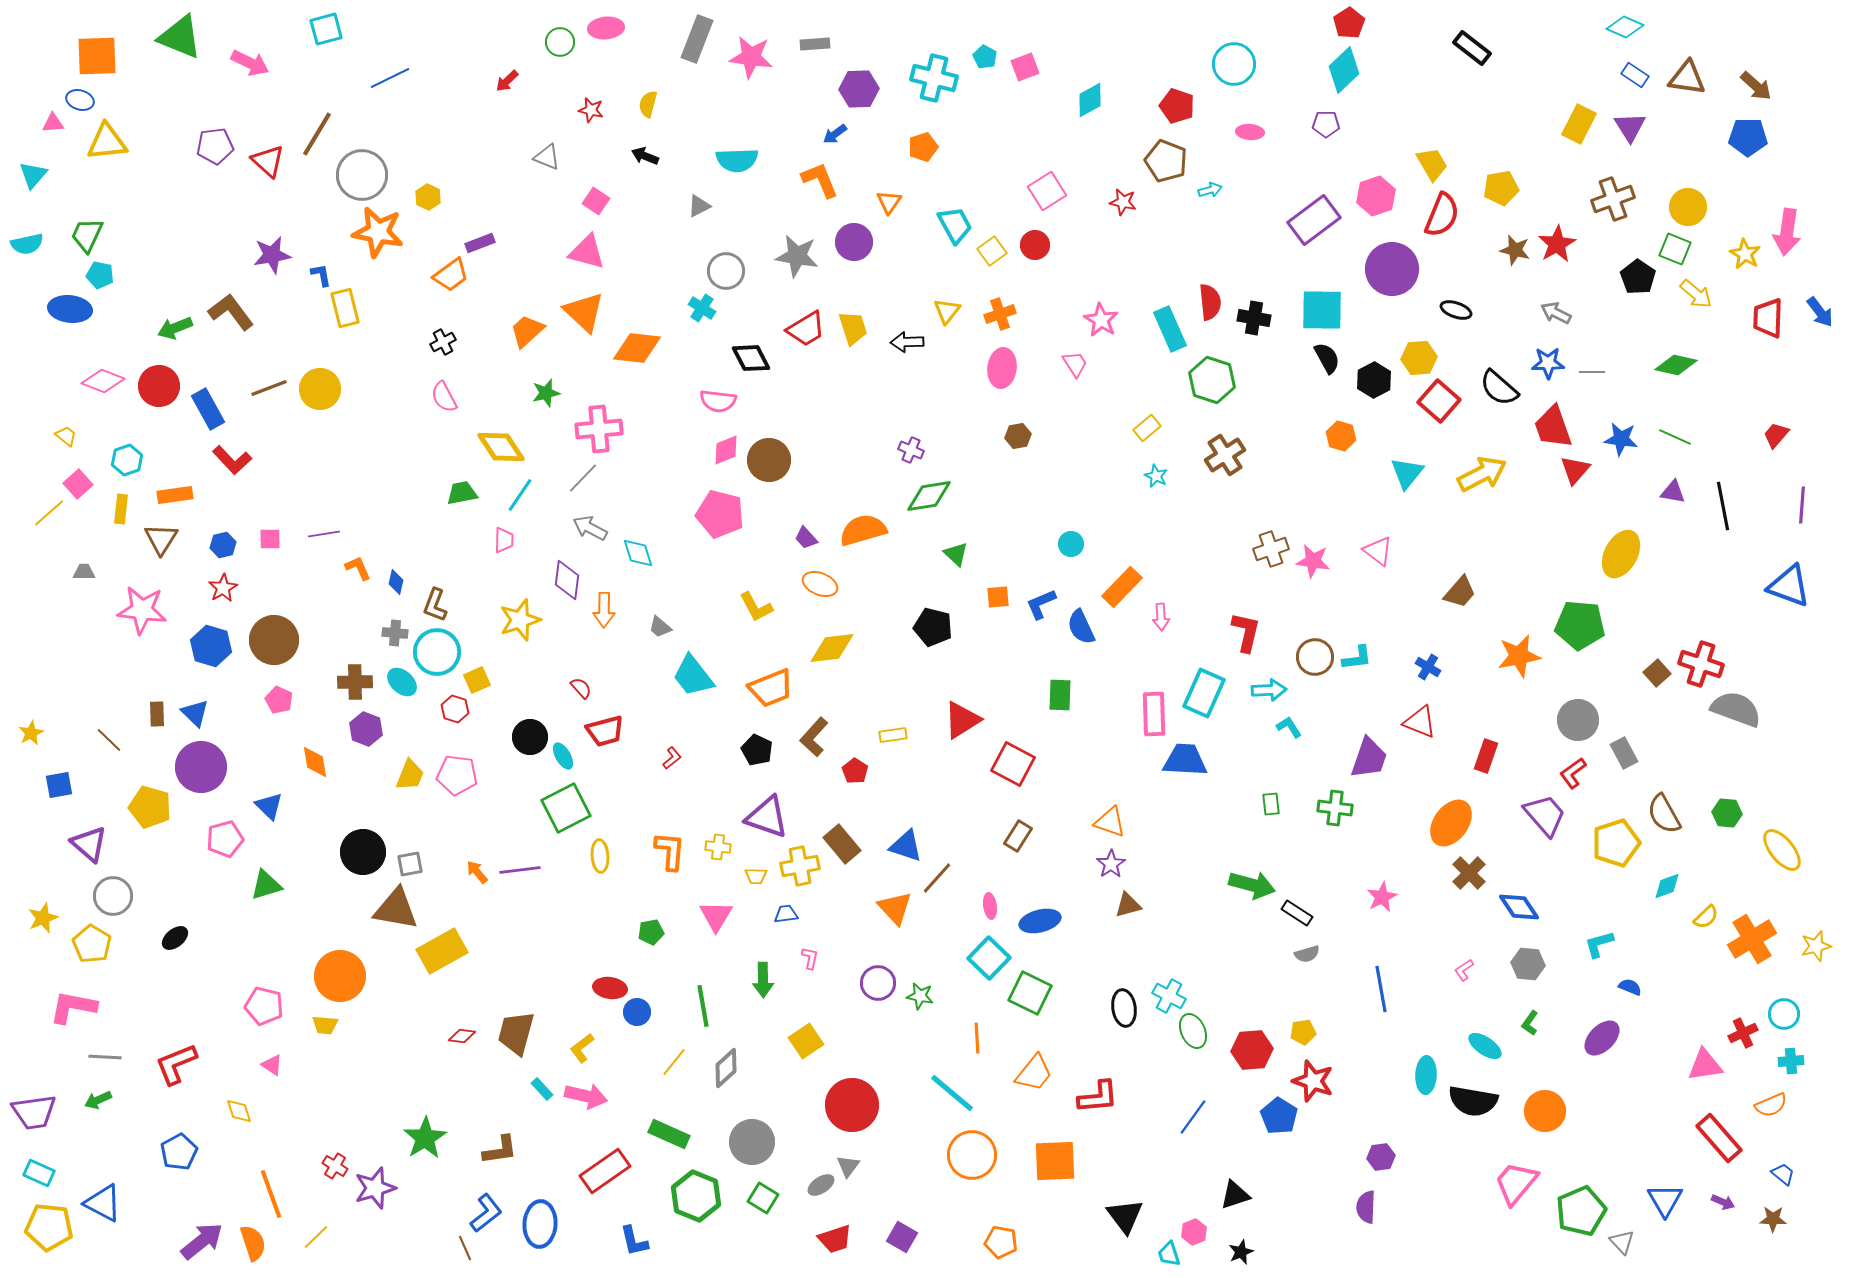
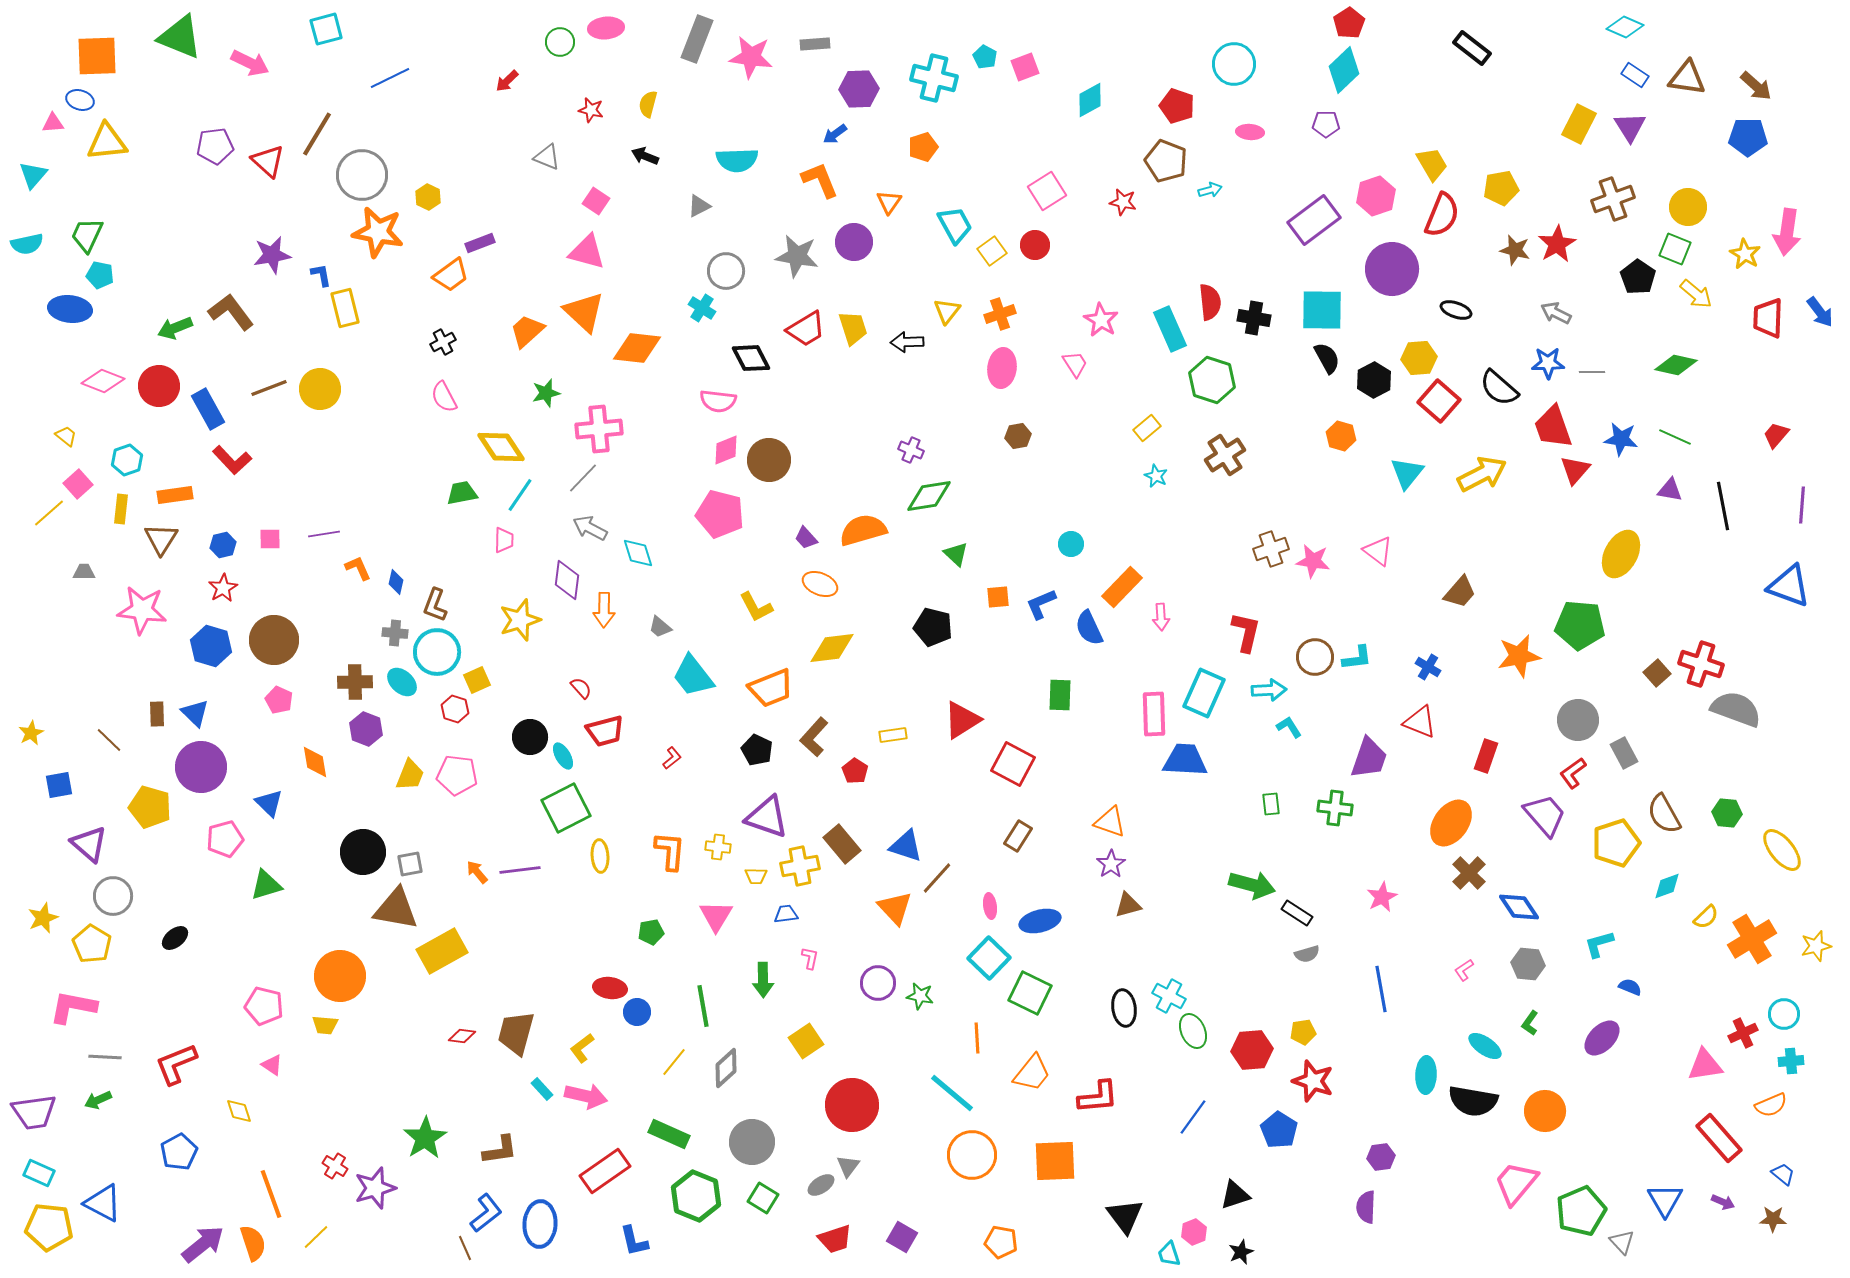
purple triangle at (1673, 492): moved 3 px left, 2 px up
blue semicircle at (1081, 627): moved 8 px right, 1 px down
blue triangle at (269, 806): moved 3 px up
orange trapezoid at (1034, 1073): moved 2 px left
blue pentagon at (1279, 1116): moved 14 px down
purple arrow at (202, 1241): moved 1 px right, 3 px down
